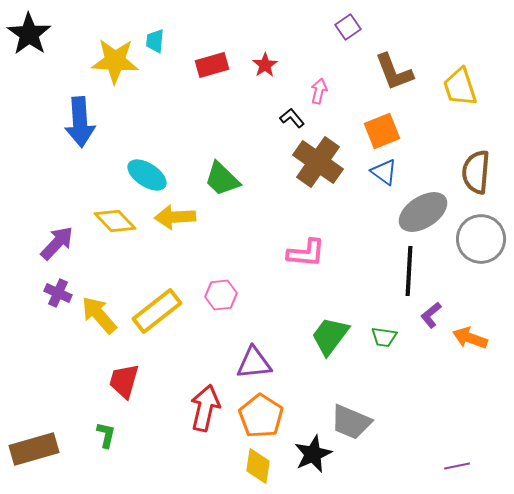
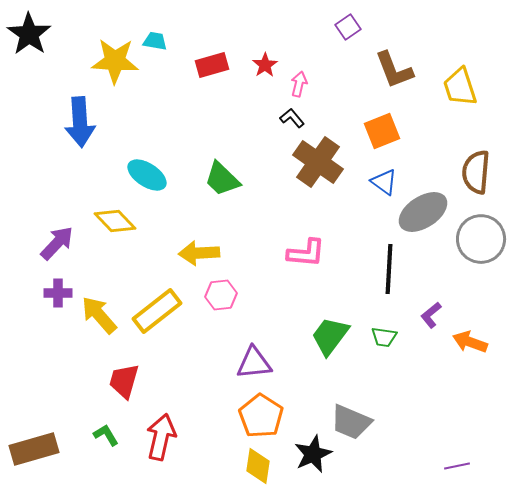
cyan trapezoid at (155, 41): rotated 95 degrees clockwise
brown L-shape at (394, 72): moved 2 px up
pink arrow at (319, 91): moved 20 px left, 7 px up
blue triangle at (384, 172): moved 10 px down
yellow arrow at (175, 217): moved 24 px right, 36 px down
black line at (409, 271): moved 20 px left, 2 px up
purple cross at (58, 293): rotated 24 degrees counterclockwise
orange arrow at (470, 338): moved 4 px down
red arrow at (205, 408): moved 44 px left, 29 px down
green L-shape at (106, 435): rotated 44 degrees counterclockwise
